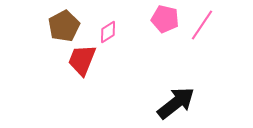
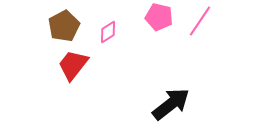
pink pentagon: moved 6 px left, 2 px up
pink line: moved 2 px left, 4 px up
red trapezoid: moved 9 px left, 5 px down; rotated 16 degrees clockwise
black arrow: moved 5 px left, 1 px down
